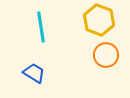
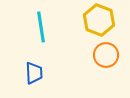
blue trapezoid: rotated 55 degrees clockwise
